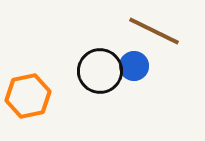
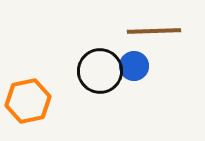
brown line: rotated 28 degrees counterclockwise
orange hexagon: moved 5 px down
